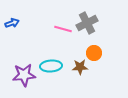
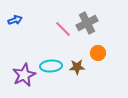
blue arrow: moved 3 px right, 3 px up
pink line: rotated 30 degrees clockwise
orange circle: moved 4 px right
brown star: moved 3 px left
purple star: rotated 20 degrees counterclockwise
